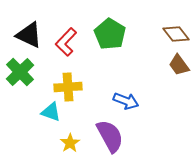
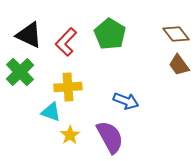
purple semicircle: moved 1 px down
yellow star: moved 8 px up
